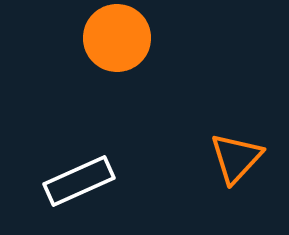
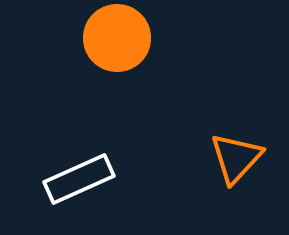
white rectangle: moved 2 px up
